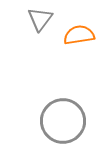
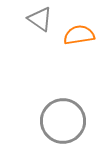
gray triangle: rotated 32 degrees counterclockwise
